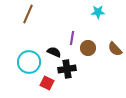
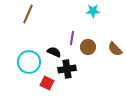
cyan star: moved 5 px left, 1 px up
brown circle: moved 1 px up
